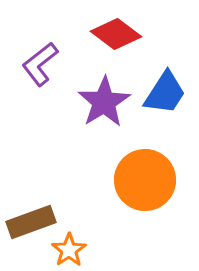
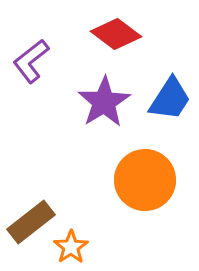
purple L-shape: moved 9 px left, 3 px up
blue trapezoid: moved 5 px right, 6 px down
brown rectangle: rotated 18 degrees counterclockwise
orange star: moved 2 px right, 3 px up
